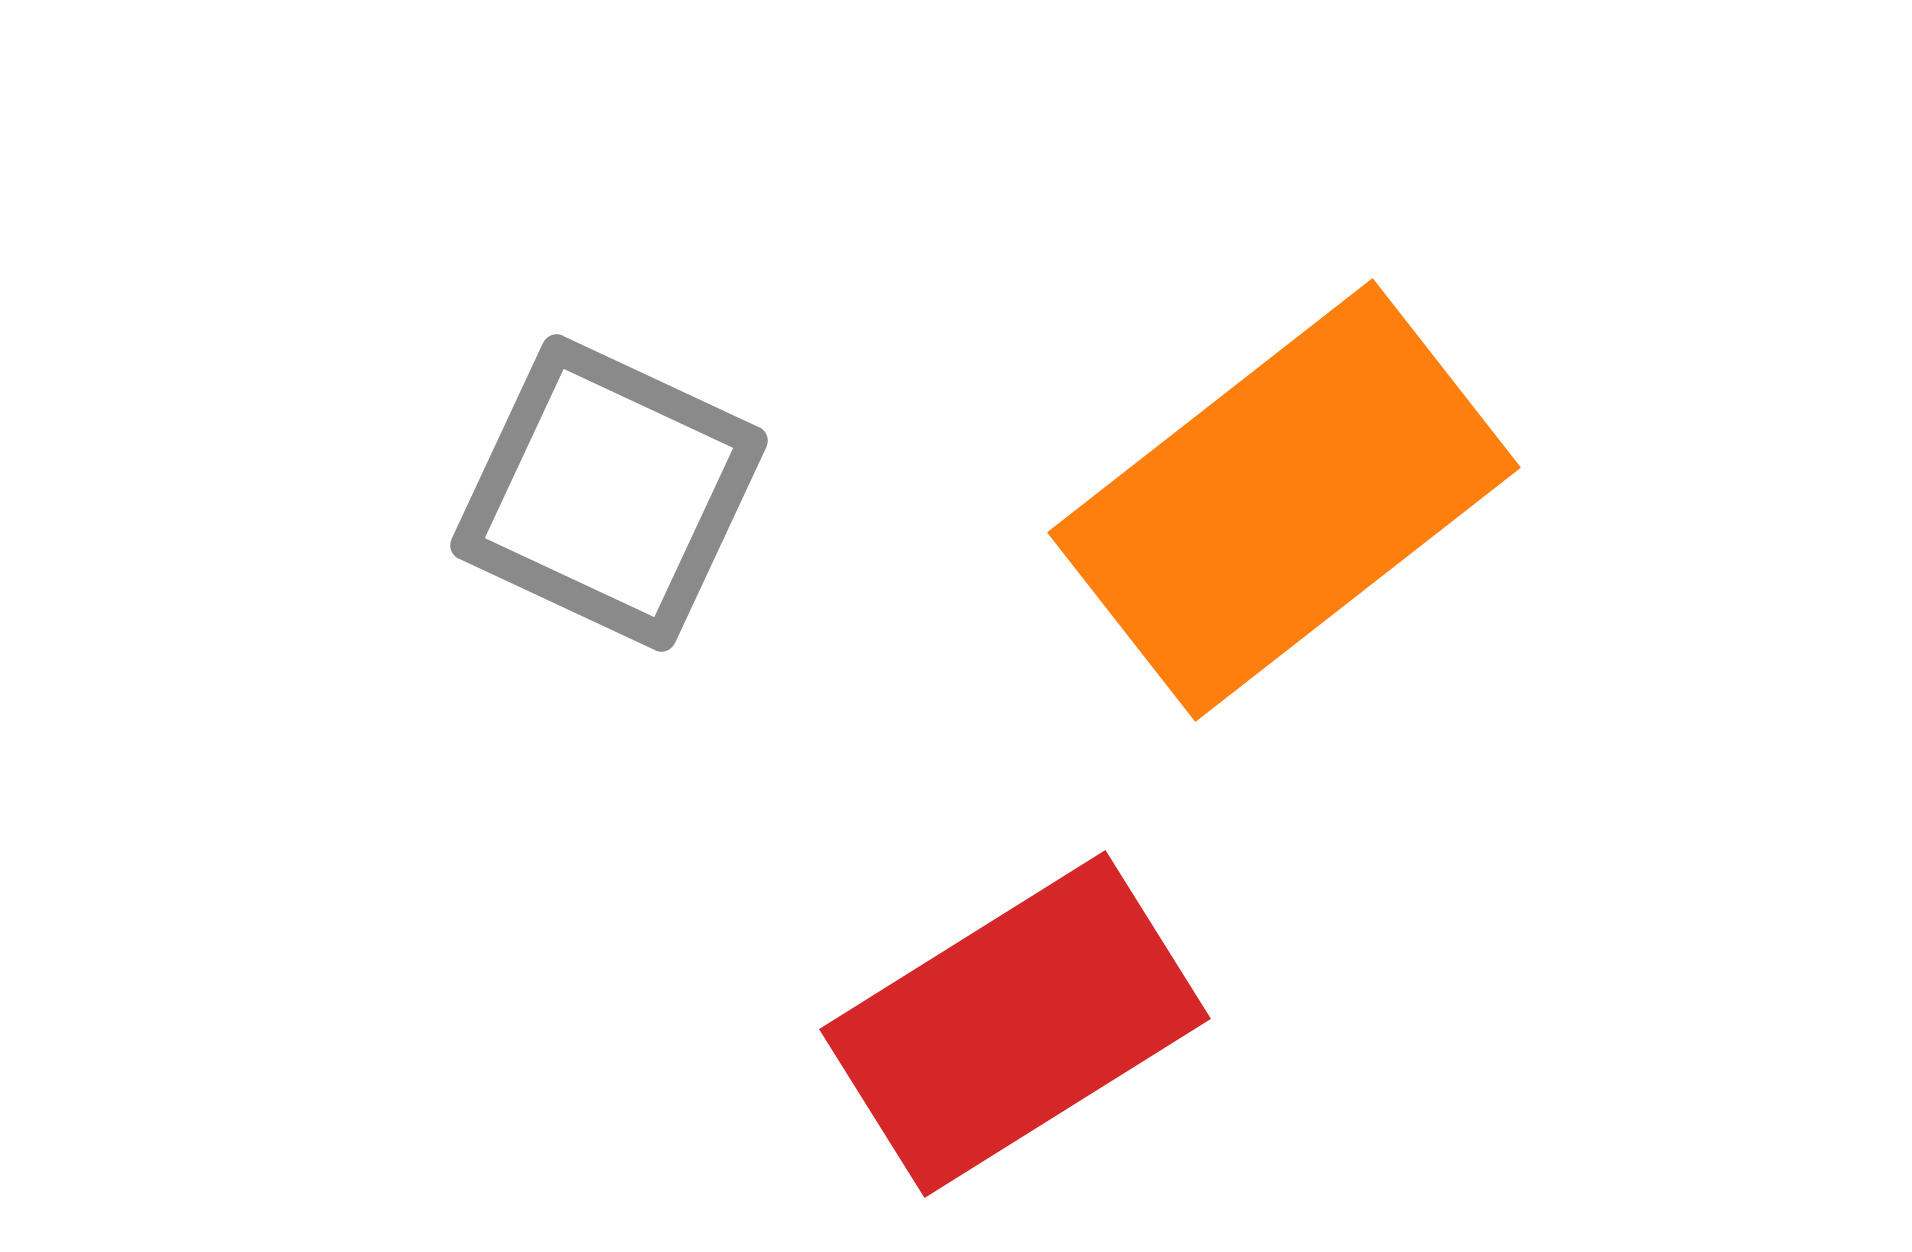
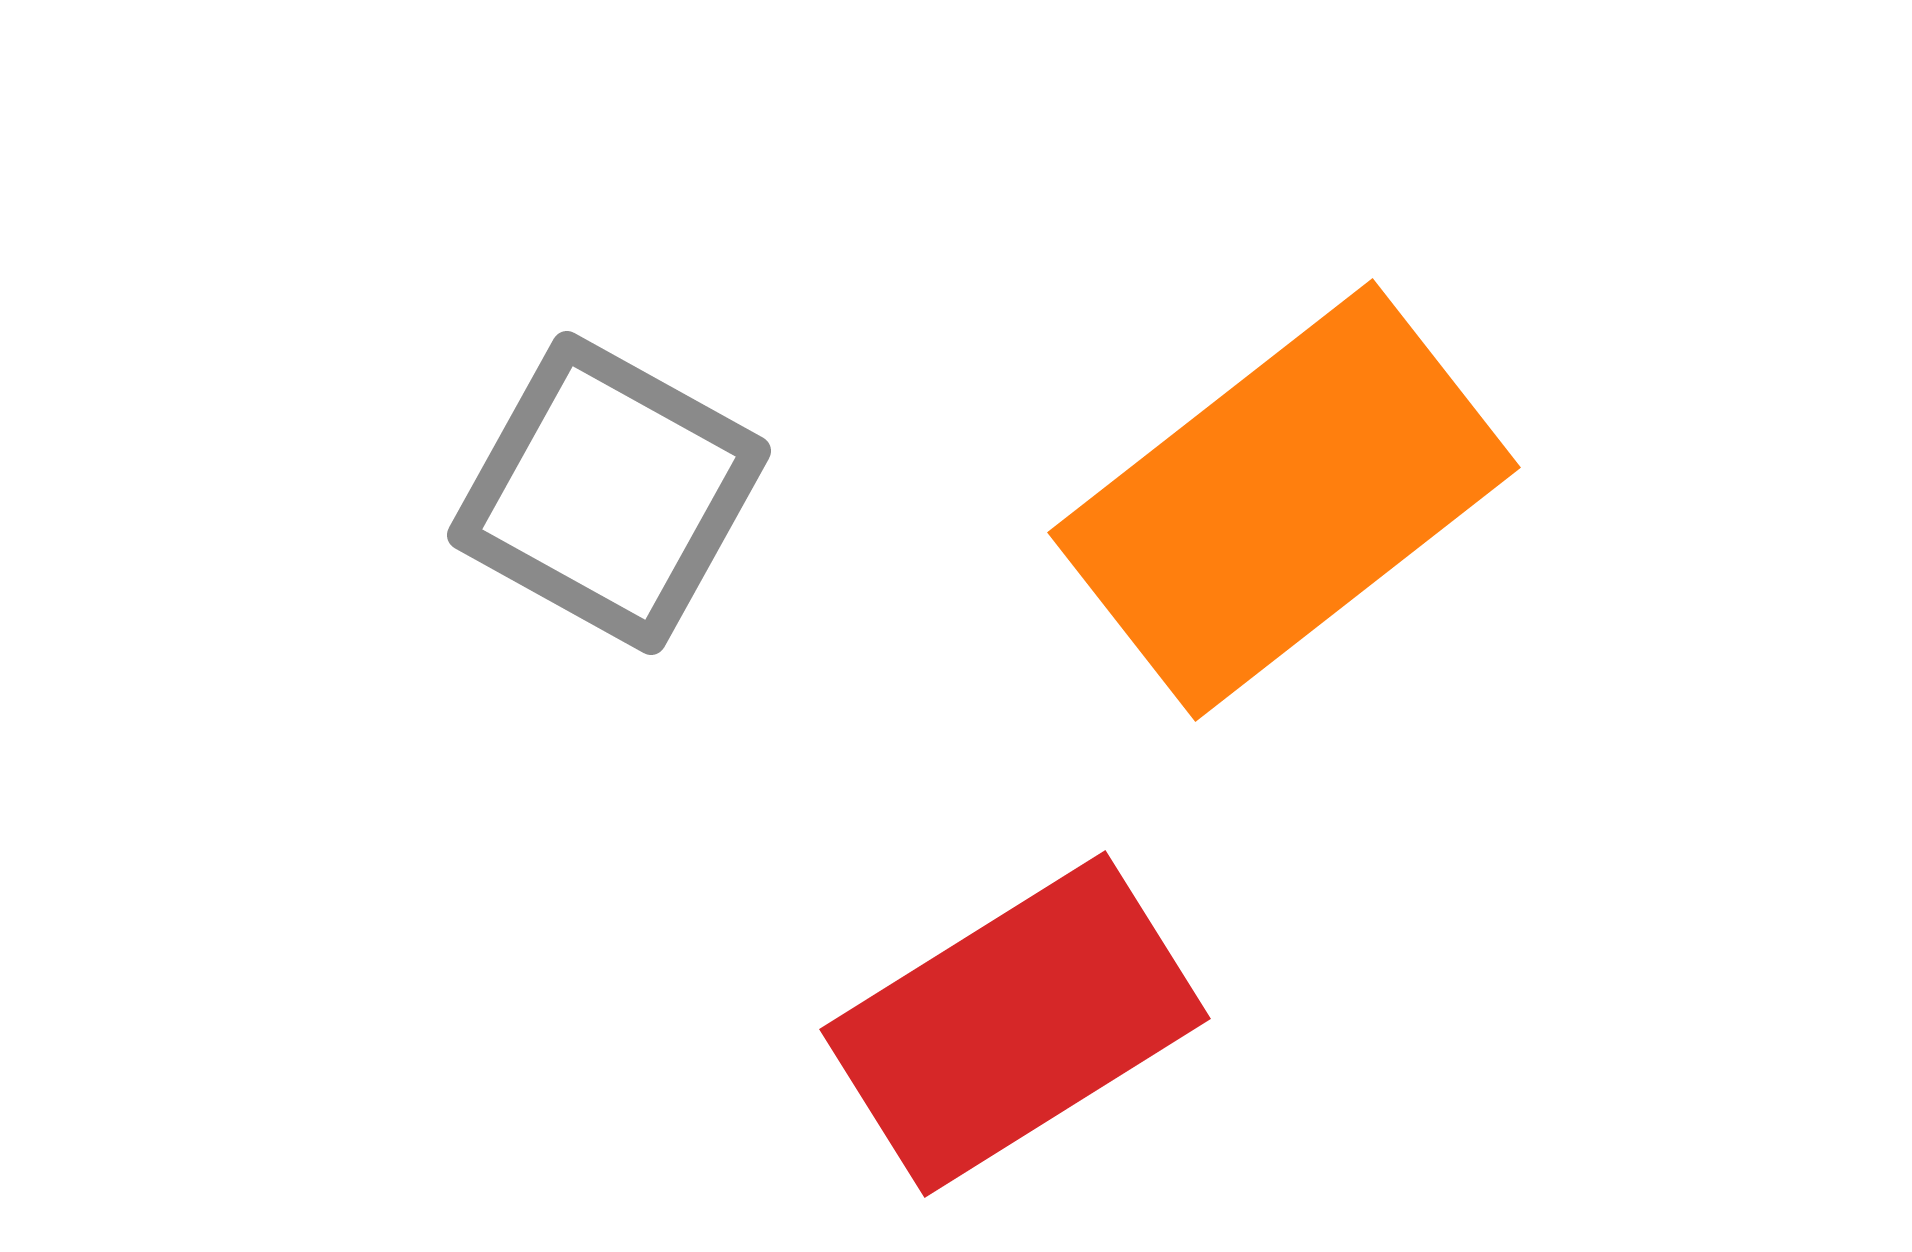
gray square: rotated 4 degrees clockwise
